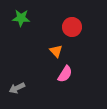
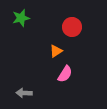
green star: rotated 18 degrees counterclockwise
orange triangle: rotated 40 degrees clockwise
gray arrow: moved 7 px right, 5 px down; rotated 28 degrees clockwise
